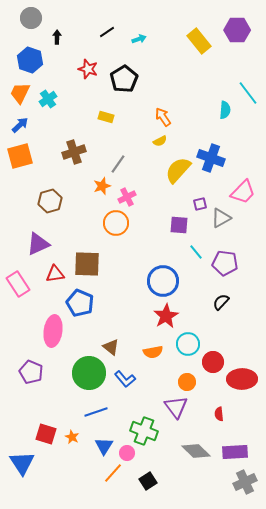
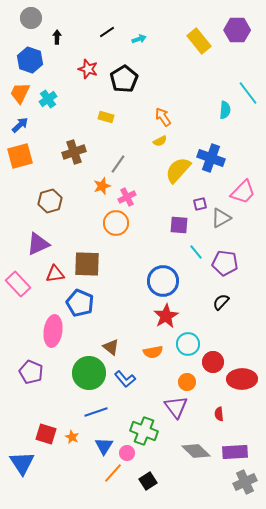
pink rectangle at (18, 284): rotated 10 degrees counterclockwise
